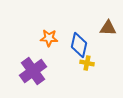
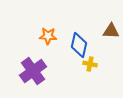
brown triangle: moved 3 px right, 3 px down
orange star: moved 1 px left, 2 px up
yellow cross: moved 3 px right, 1 px down
